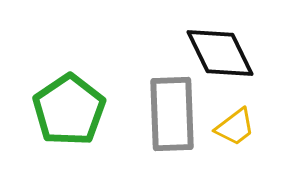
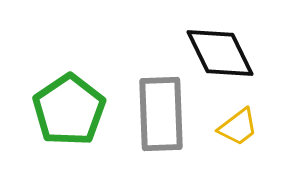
gray rectangle: moved 11 px left
yellow trapezoid: moved 3 px right
